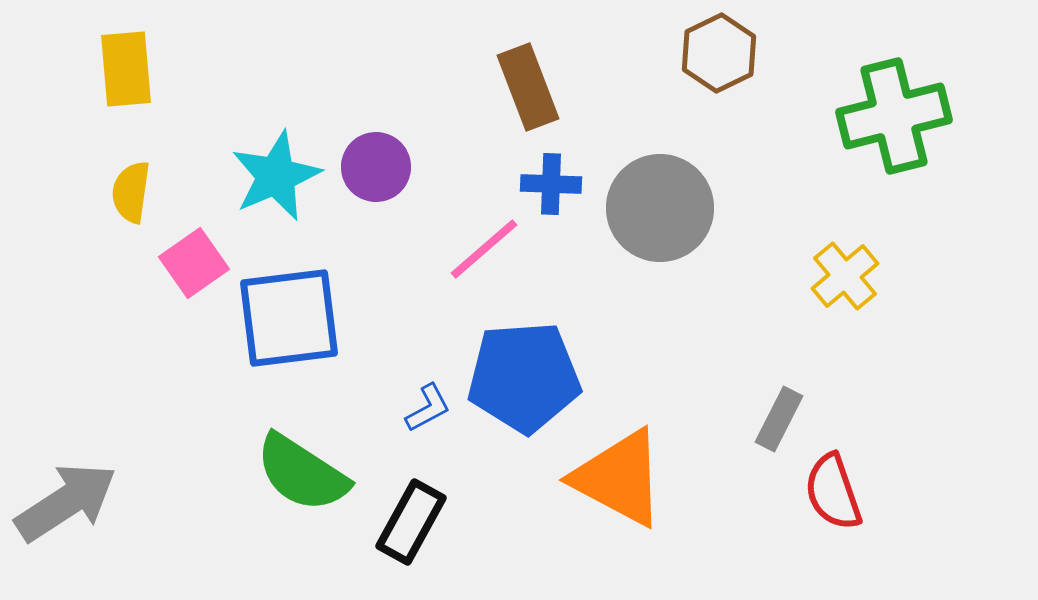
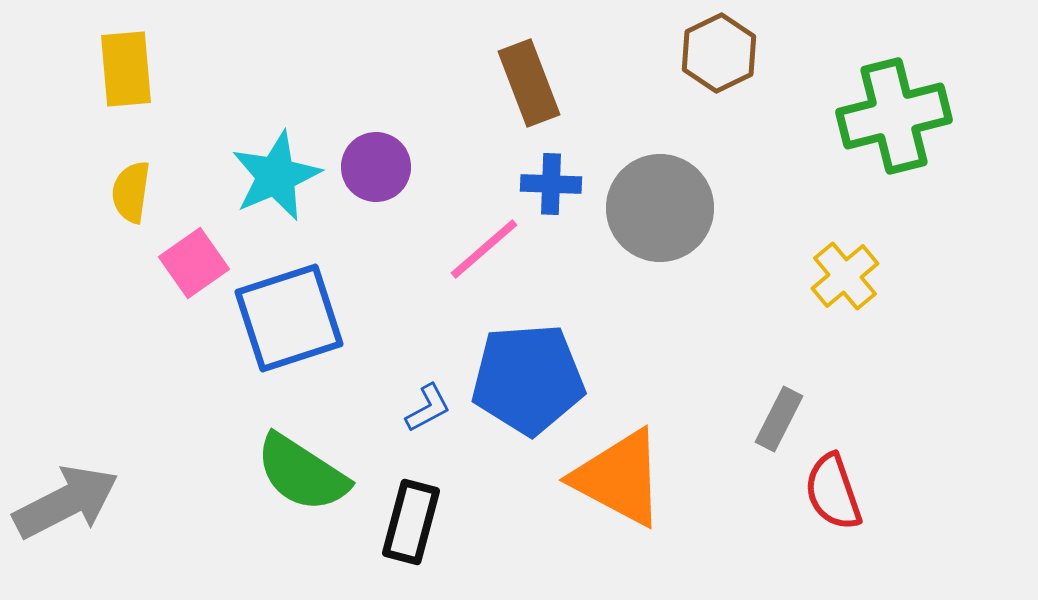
brown rectangle: moved 1 px right, 4 px up
blue square: rotated 11 degrees counterclockwise
blue pentagon: moved 4 px right, 2 px down
gray arrow: rotated 6 degrees clockwise
black rectangle: rotated 14 degrees counterclockwise
